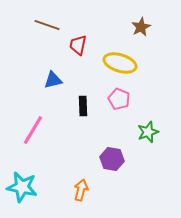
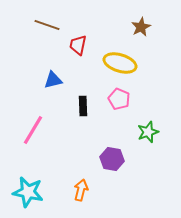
cyan star: moved 6 px right, 5 px down
